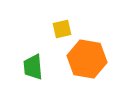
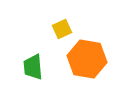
yellow square: rotated 12 degrees counterclockwise
